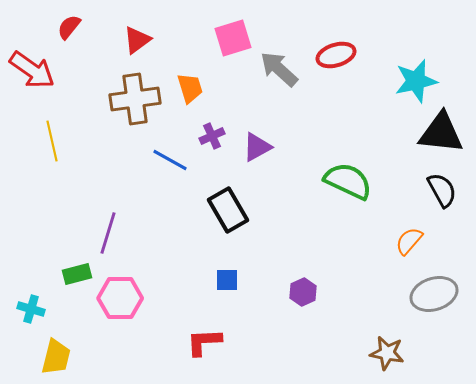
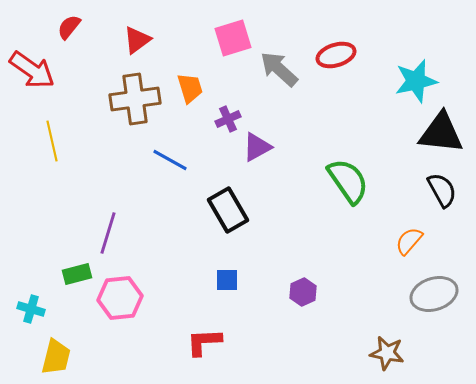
purple cross: moved 16 px right, 17 px up
green semicircle: rotated 30 degrees clockwise
pink hexagon: rotated 6 degrees counterclockwise
